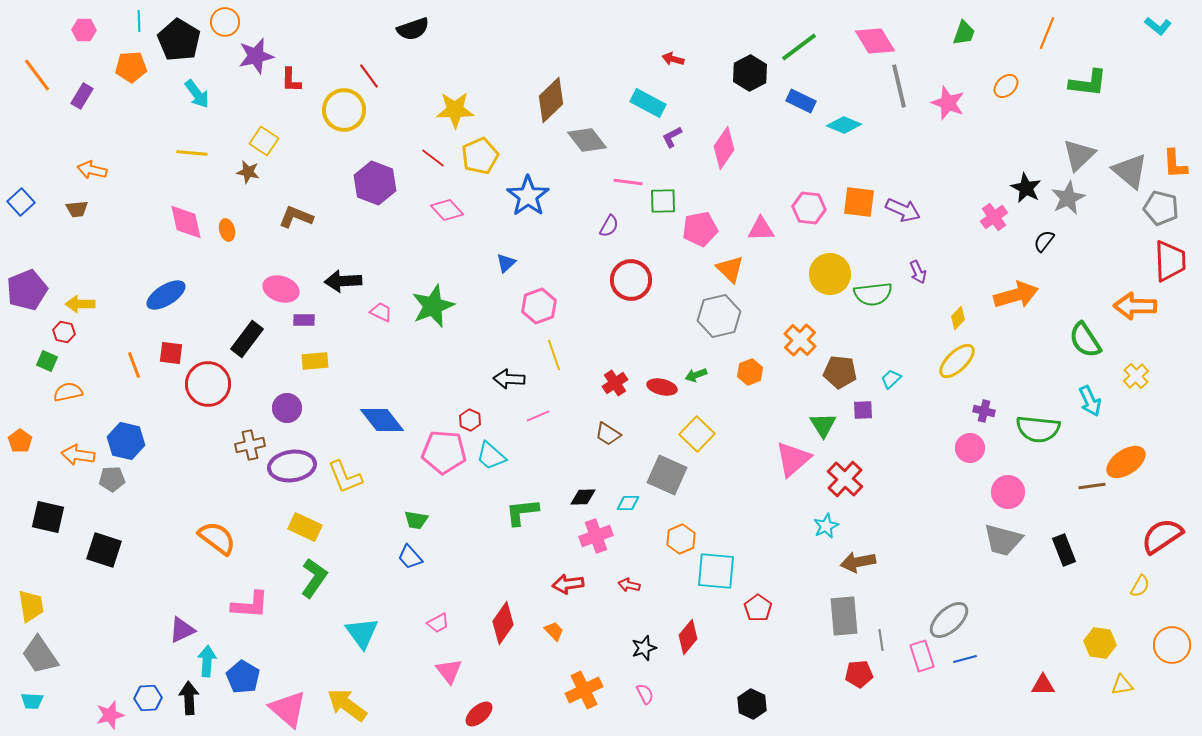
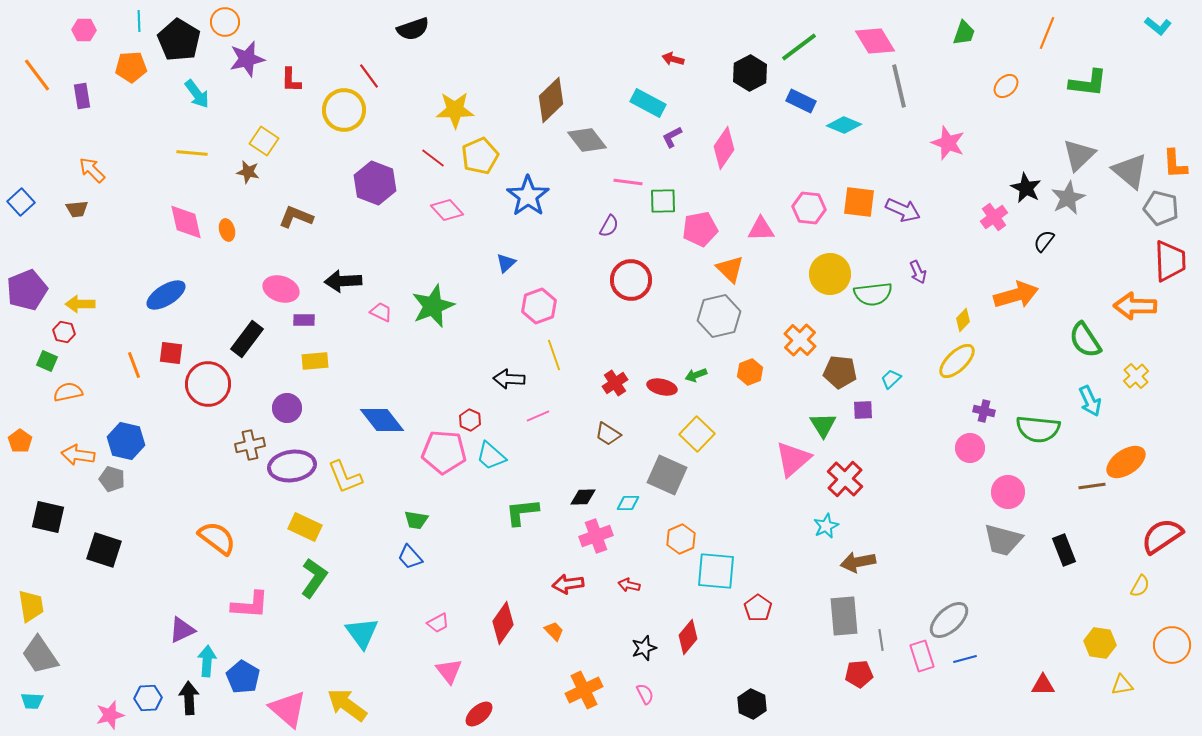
purple star at (256, 56): moved 9 px left, 3 px down
purple rectangle at (82, 96): rotated 40 degrees counterclockwise
pink star at (948, 103): moved 40 px down
orange arrow at (92, 170): rotated 32 degrees clockwise
yellow diamond at (958, 318): moved 5 px right, 2 px down
gray pentagon at (112, 479): rotated 20 degrees clockwise
